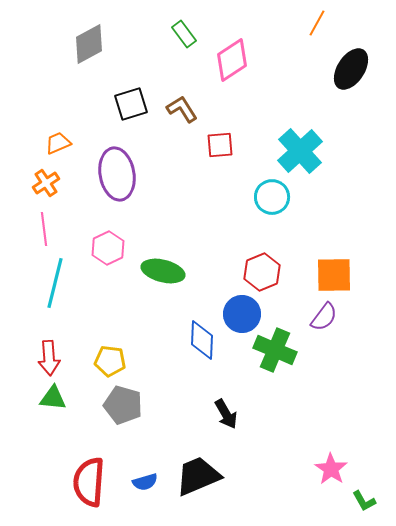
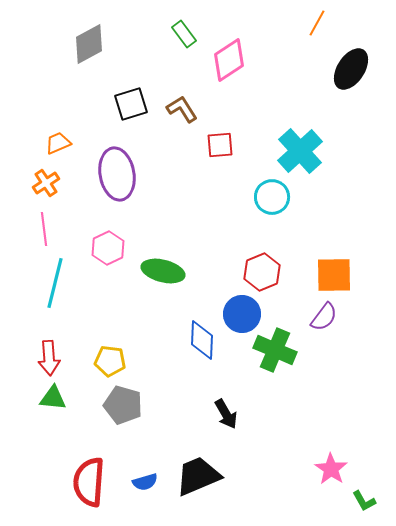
pink diamond: moved 3 px left
